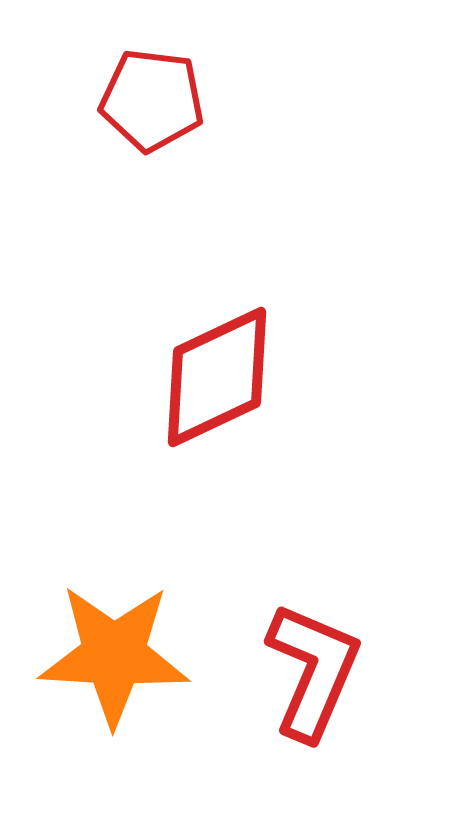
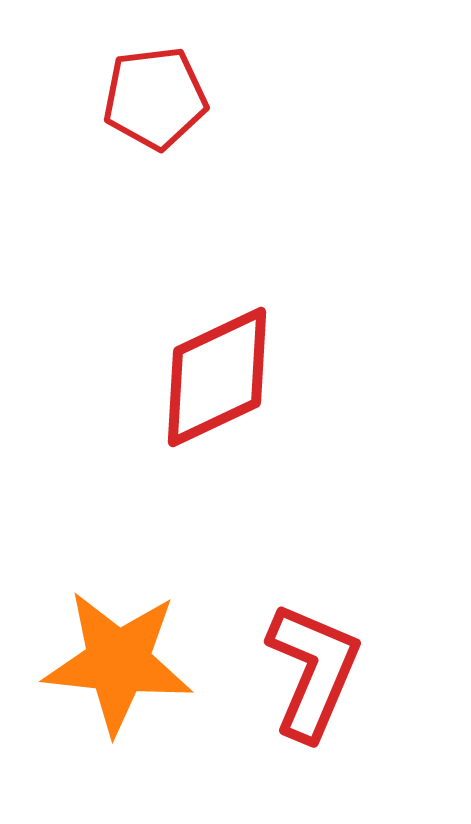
red pentagon: moved 3 px right, 2 px up; rotated 14 degrees counterclockwise
orange star: moved 4 px right, 7 px down; rotated 3 degrees clockwise
